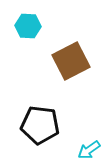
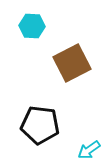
cyan hexagon: moved 4 px right
brown square: moved 1 px right, 2 px down
